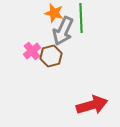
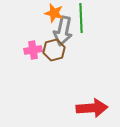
gray arrow: rotated 12 degrees counterclockwise
pink cross: moved 1 px right, 1 px up; rotated 30 degrees clockwise
brown hexagon: moved 3 px right, 6 px up
red arrow: moved 3 px down; rotated 12 degrees clockwise
